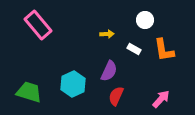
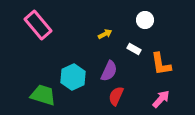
yellow arrow: moved 2 px left; rotated 24 degrees counterclockwise
orange L-shape: moved 3 px left, 14 px down
cyan hexagon: moved 7 px up
green trapezoid: moved 14 px right, 3 px down
